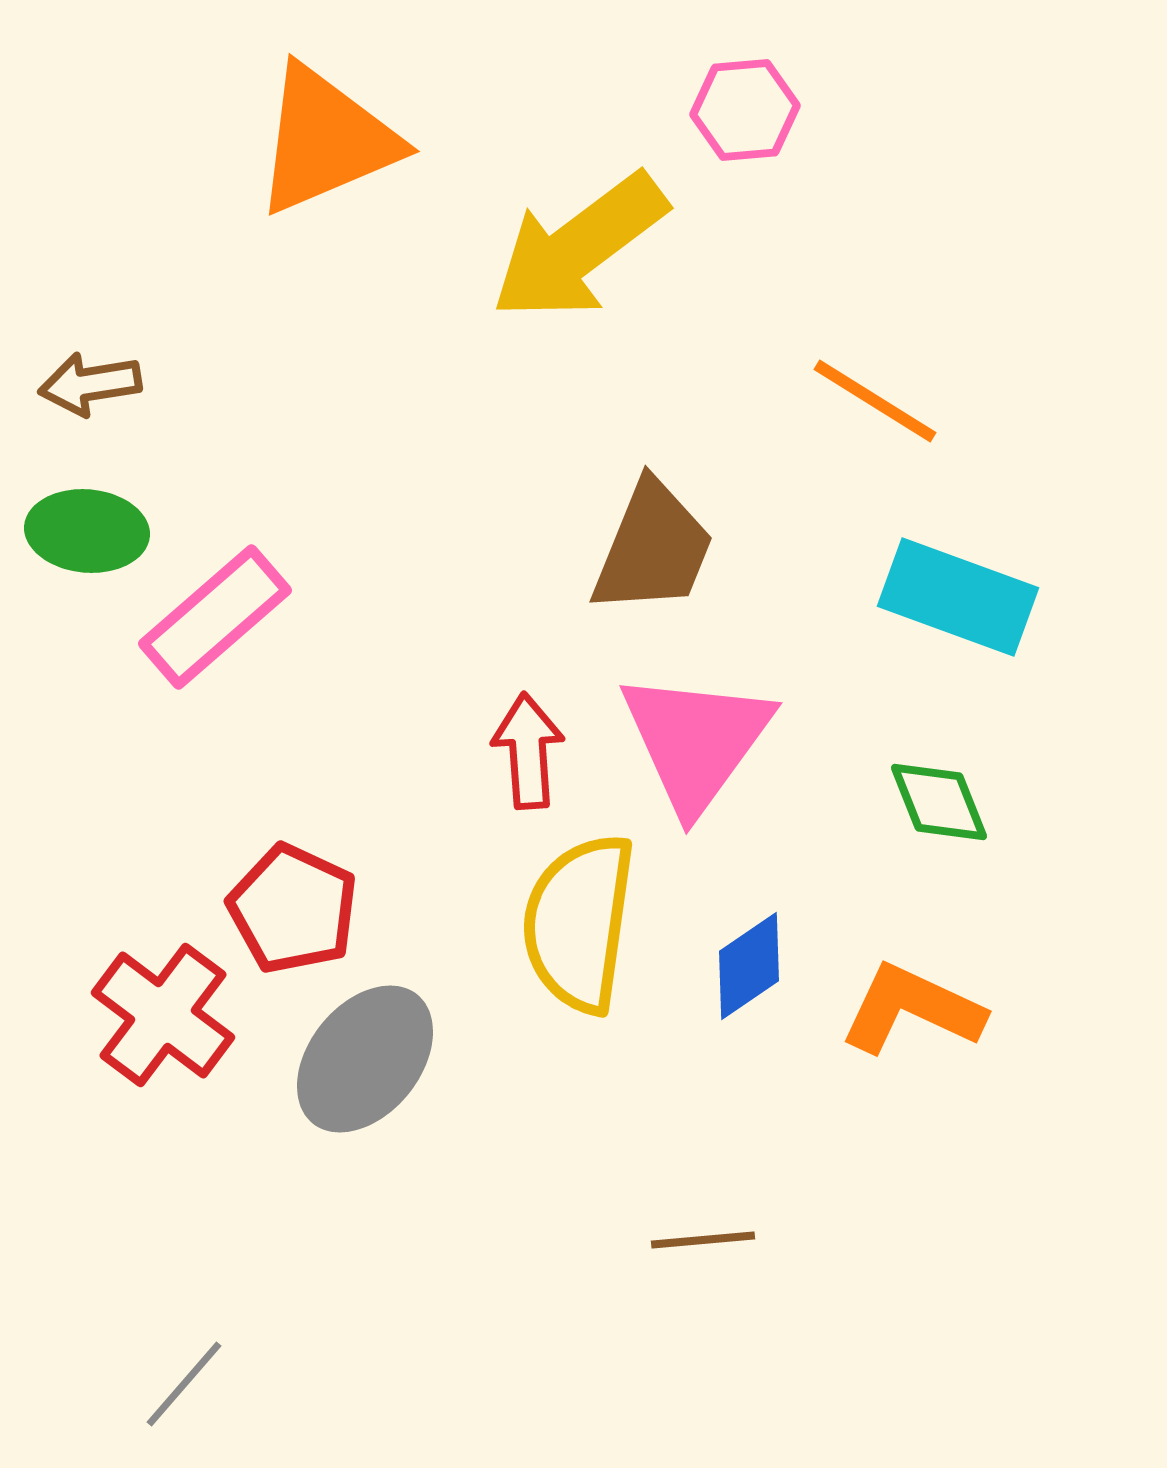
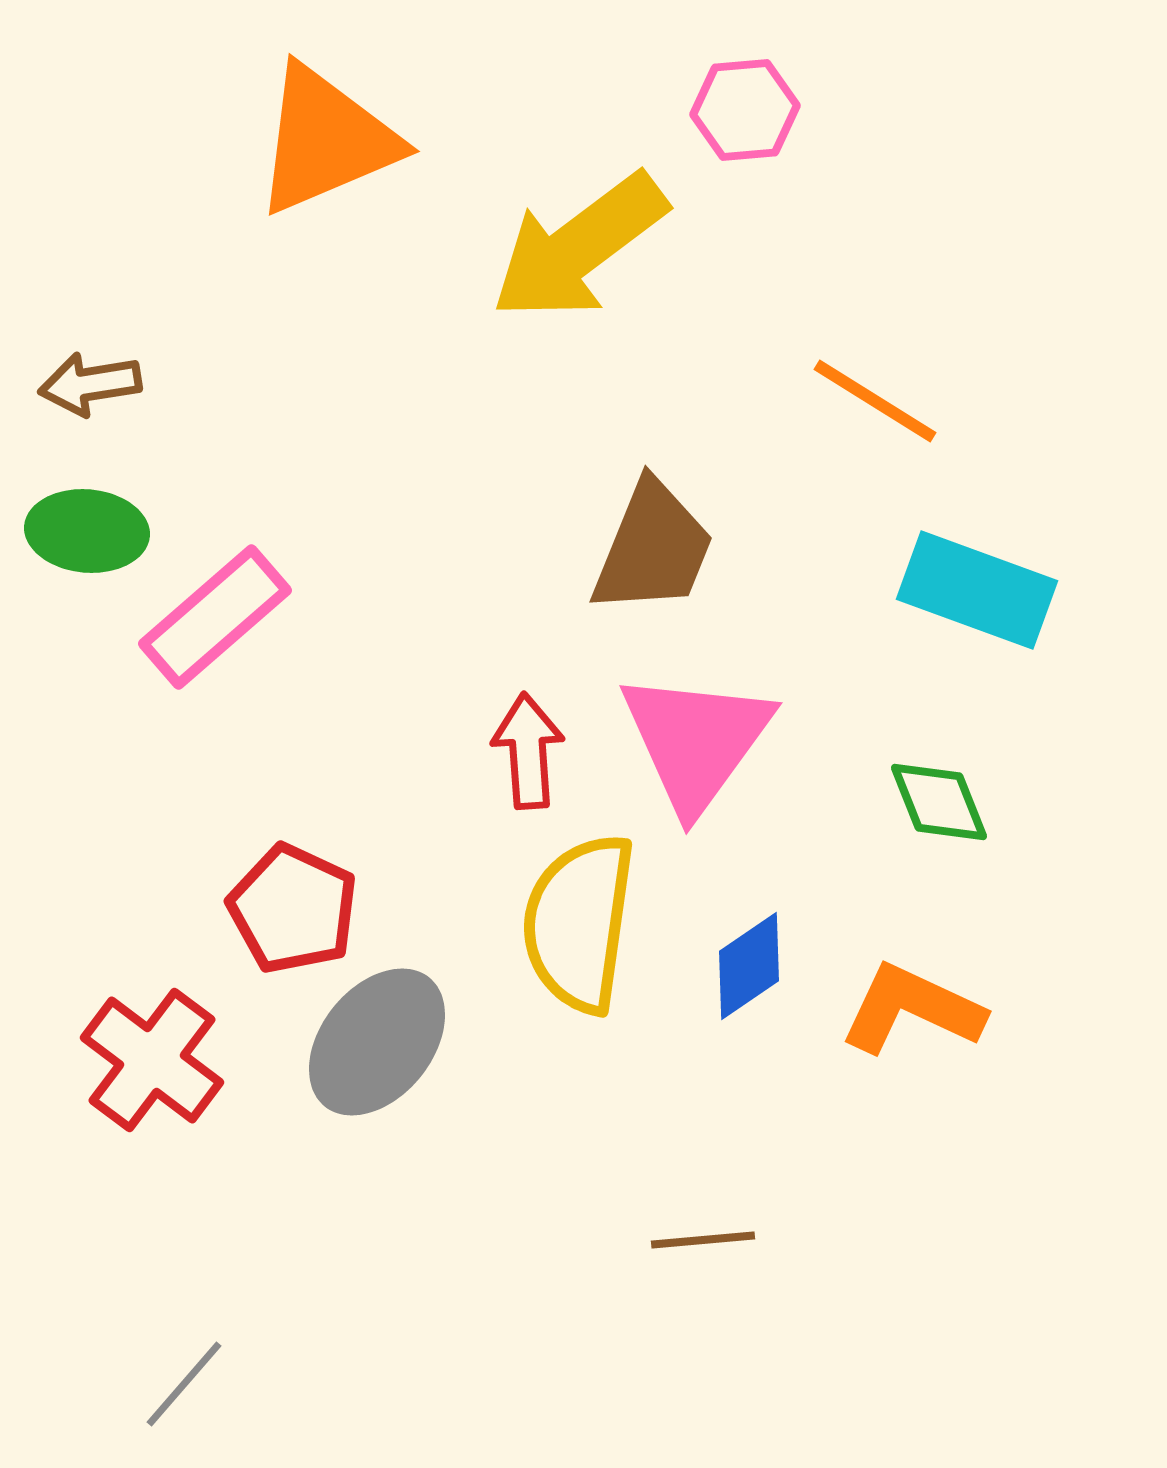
cyan rectangle: moved 19 px right, 7 px up
red cross: moved 11 px left, 45 px down
gray ellipse: moved 12 px right, 17 px up
